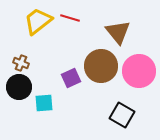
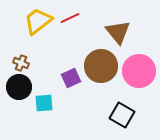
red line: rotated 42 degrees counterclockwise
